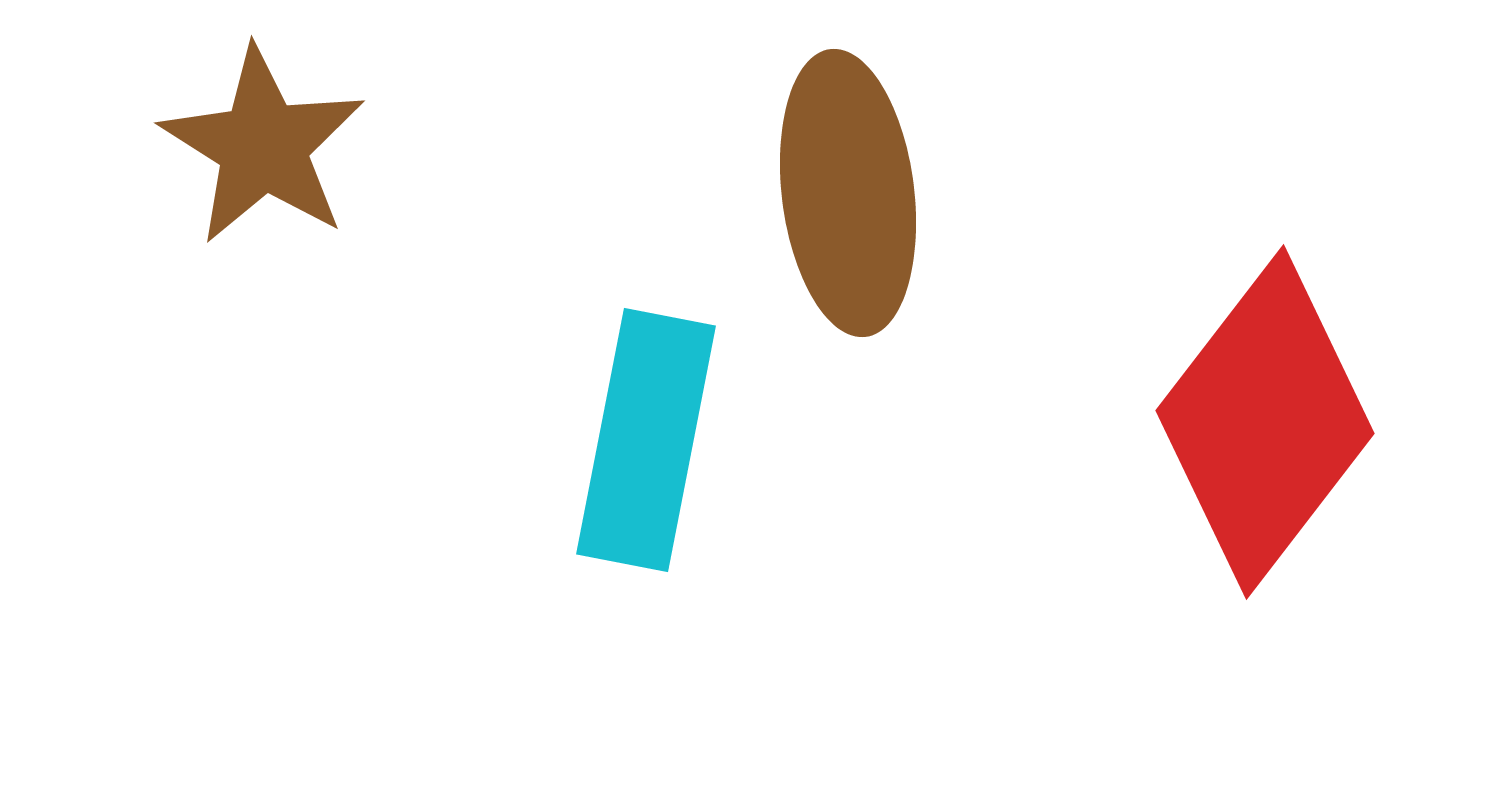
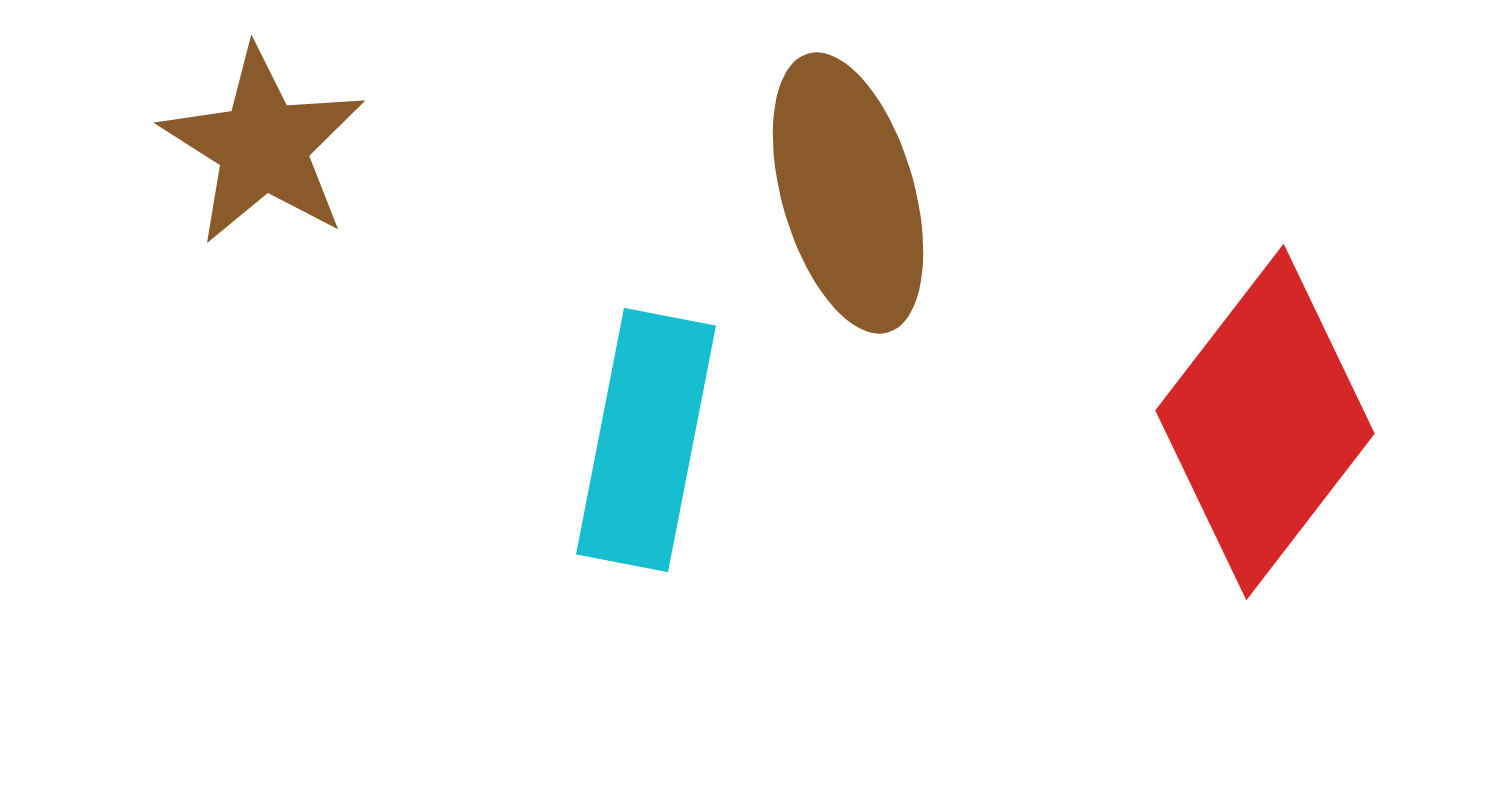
brown ellipse: rotated 9 degrees counterclockwise
